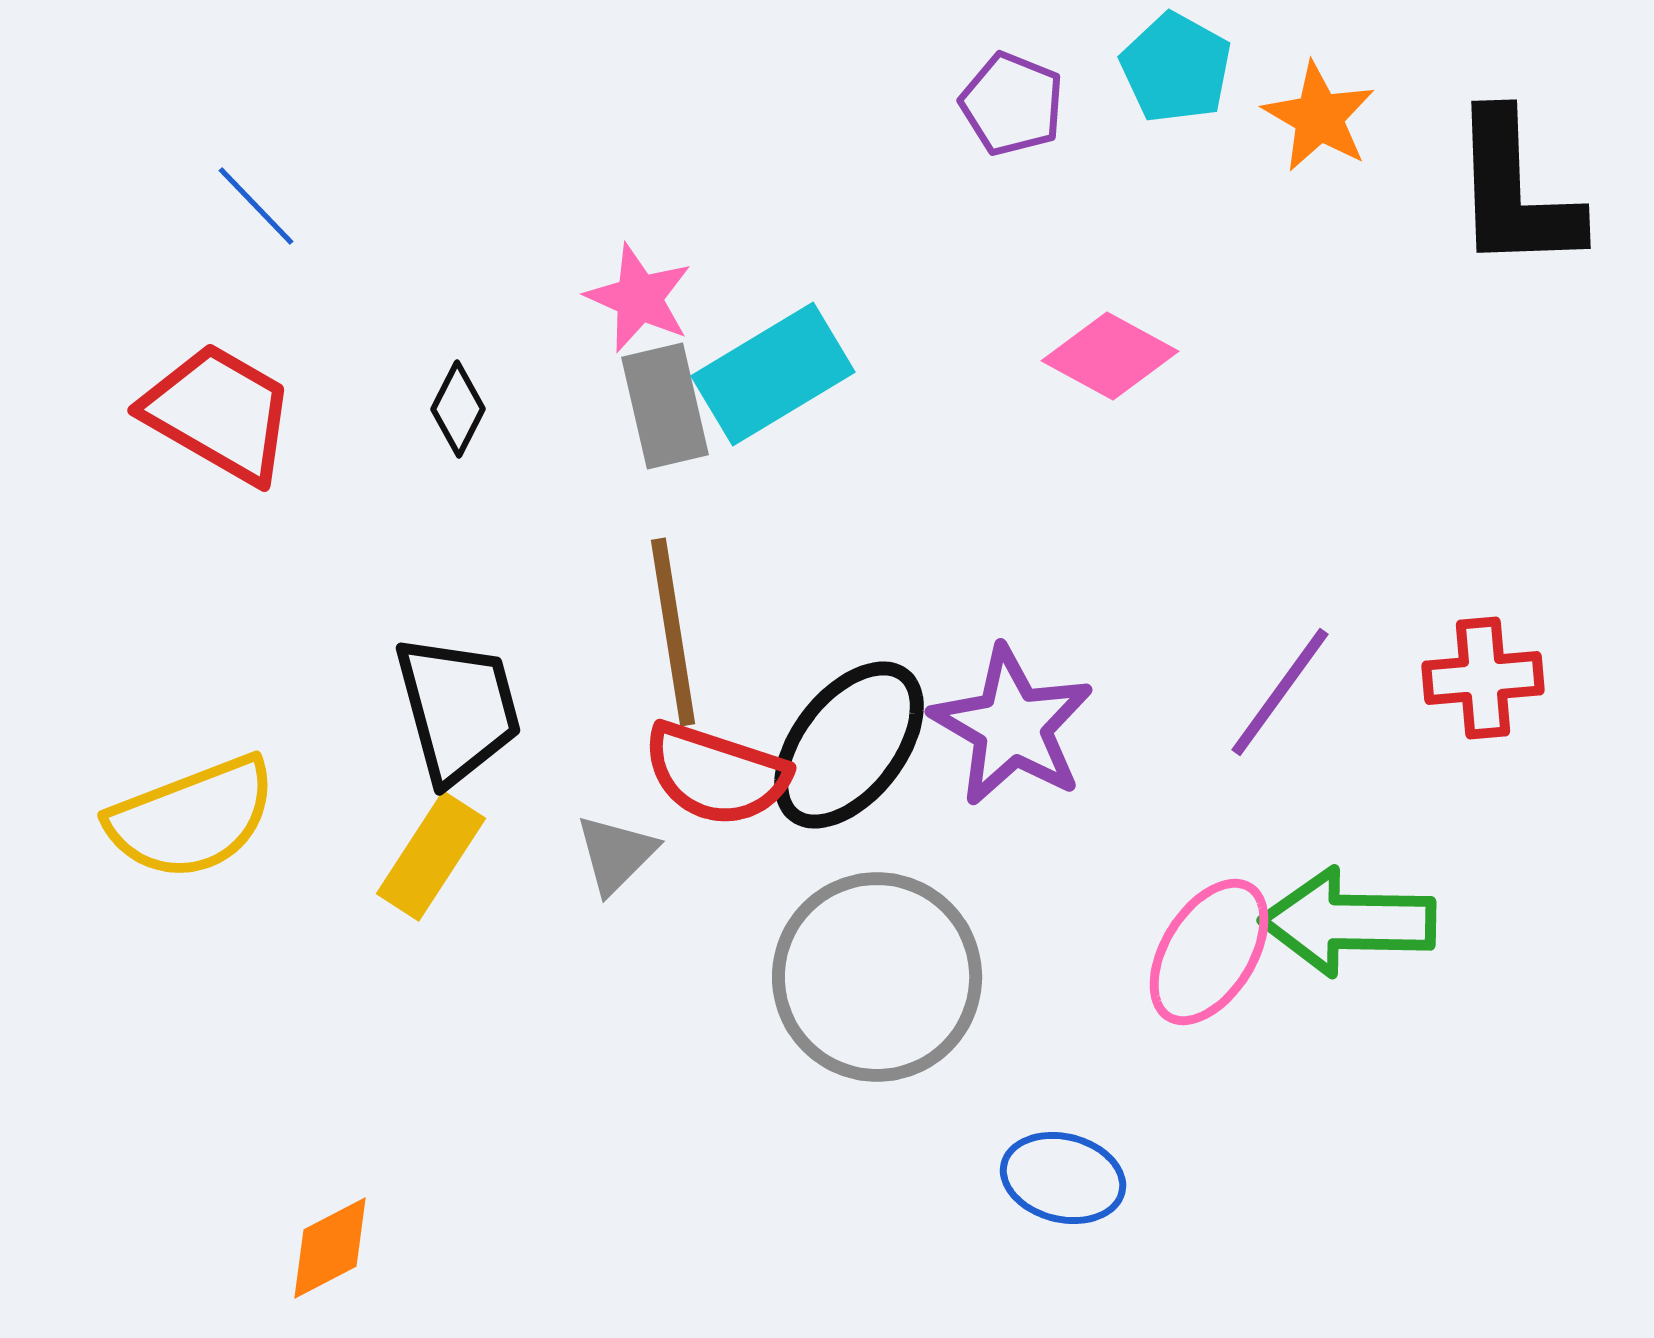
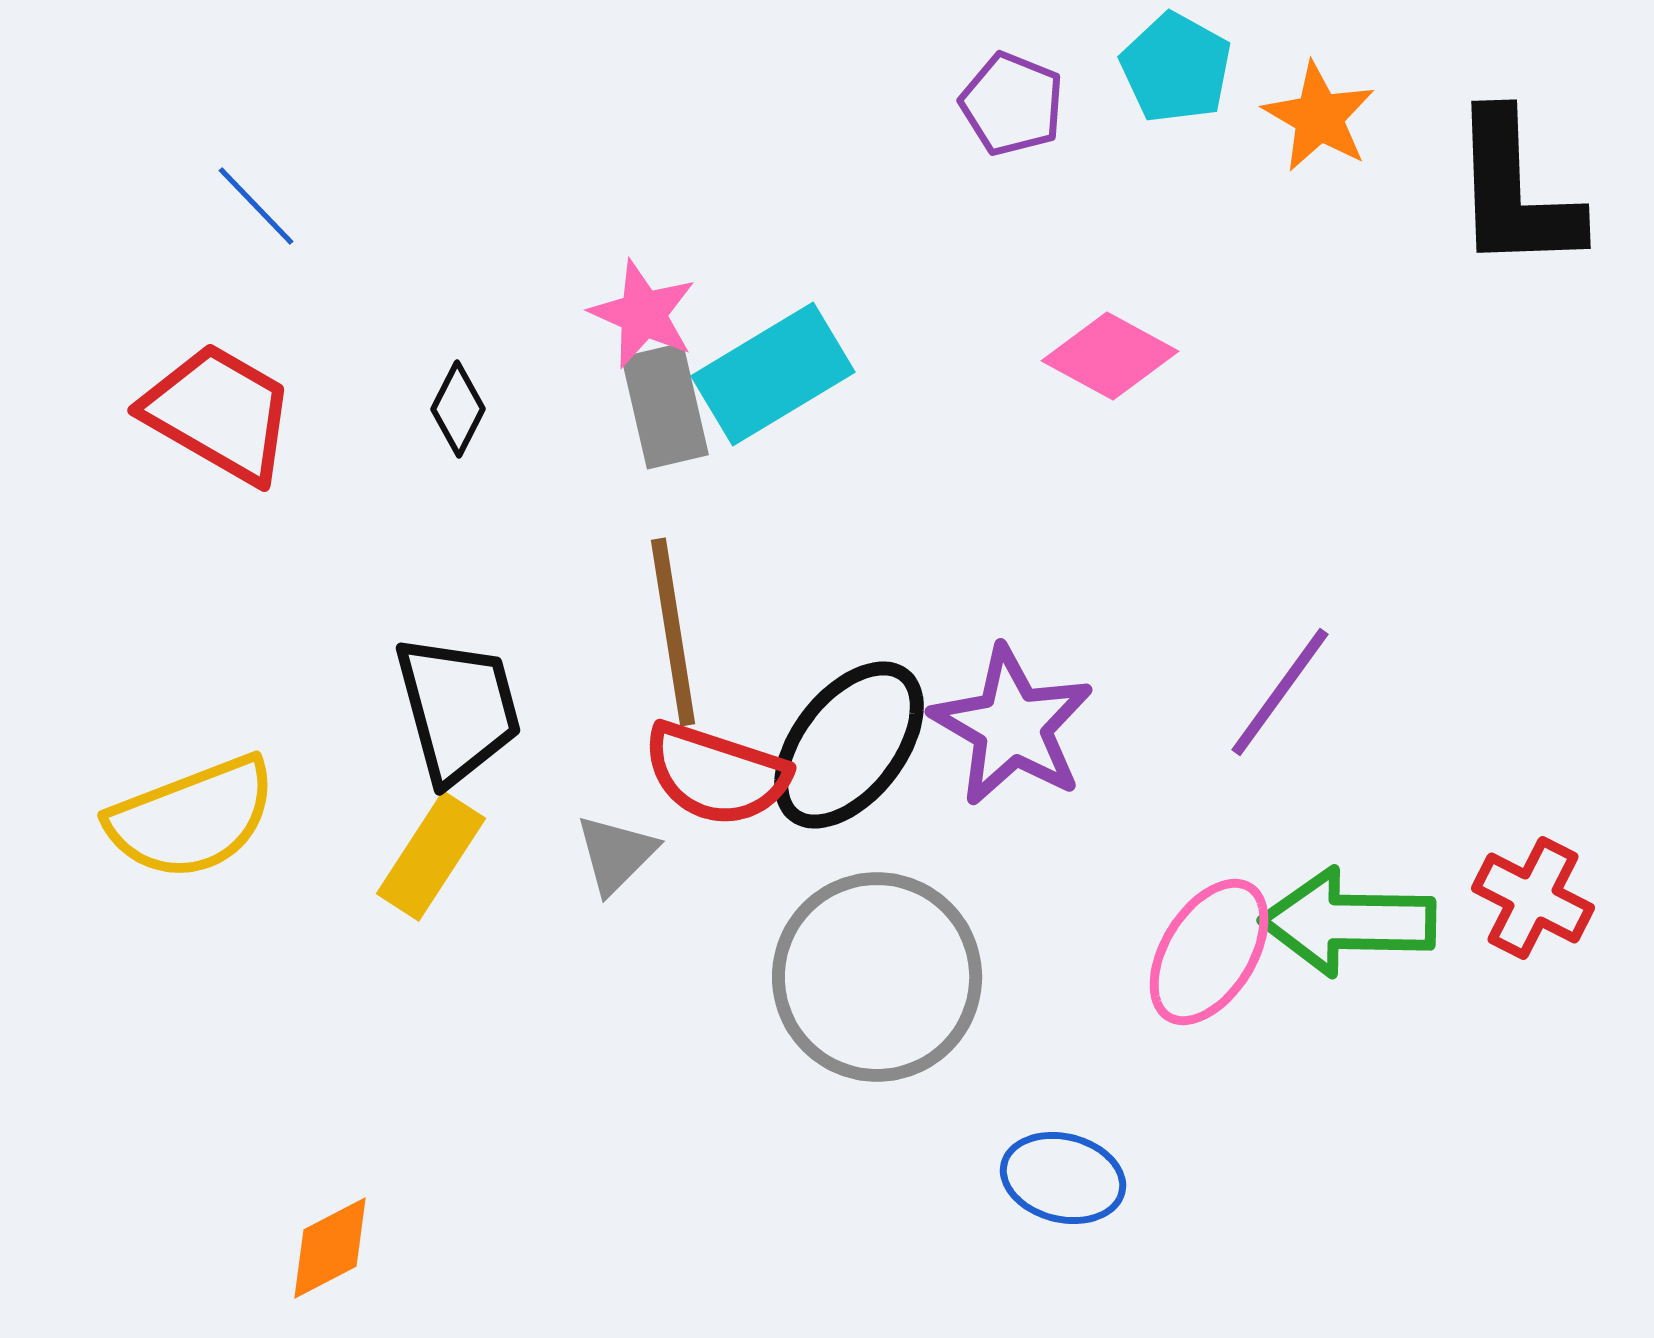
pink star: moved 4 px right, 16 px down
red cross: moved 50 px right, 220 px down; rotated 32 degrees clockwise
